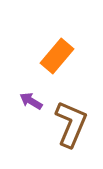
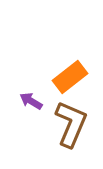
orange rectangle: moved 13 px right, 21 px down; rotated 12 degrees clockwise
